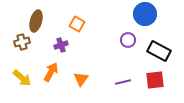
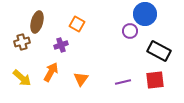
brown ellipse: moved 1 px right, 1 px down
purple circle: moved 2 px right, 9 px up
